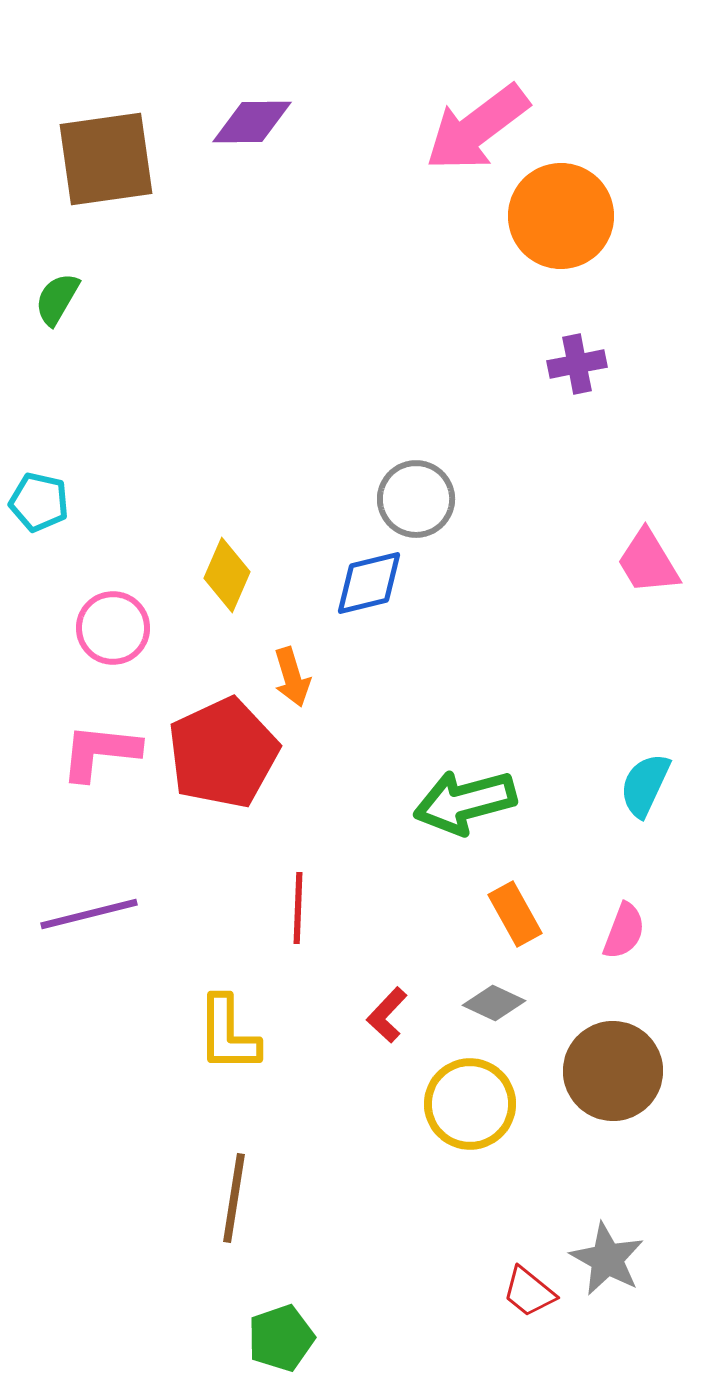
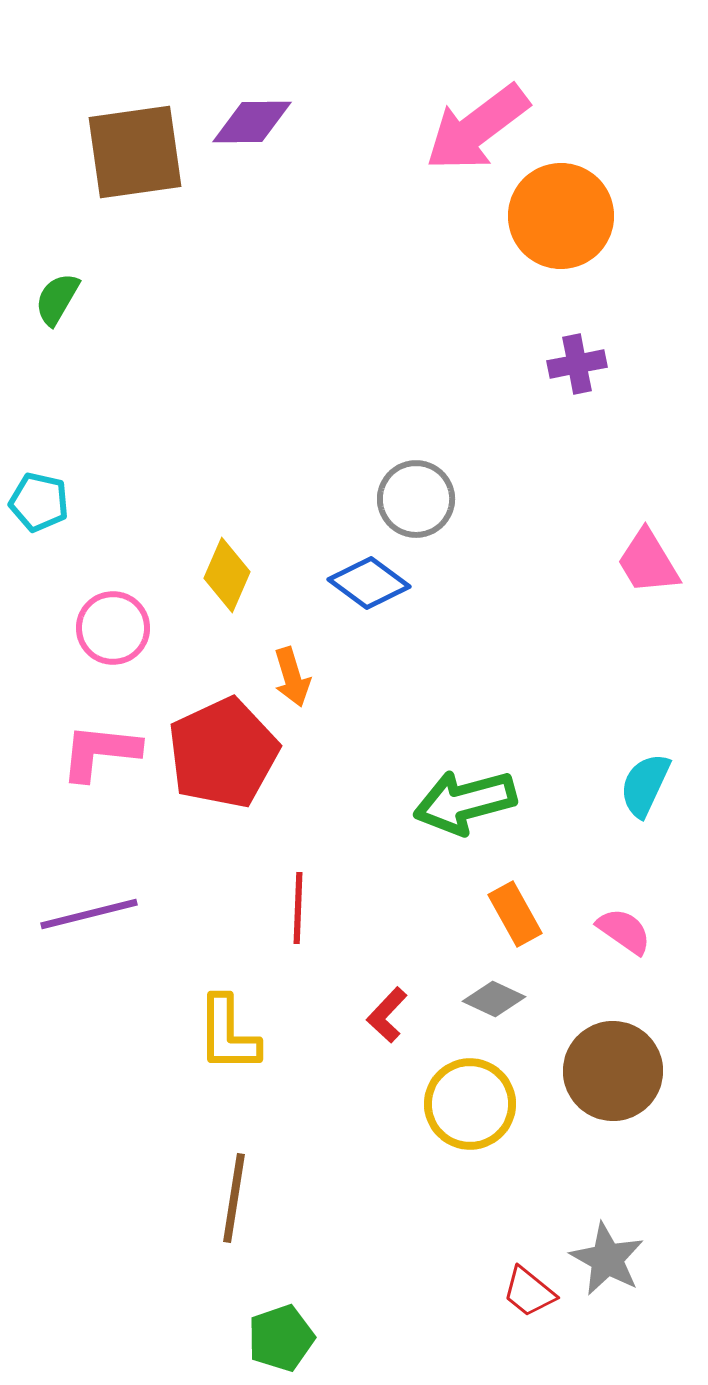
brown square: moved 29 px right, 7 px up
blue diamond: rotated 50 degrees clockwise
pink semicircle: rotated 76 degrees counterclockwise
gray diamond: moved 4 px up
